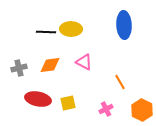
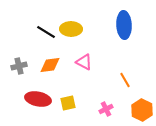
black line: rotated 30 degrees clockwise
gray cross: moved 2 px up
orange line: moved 5 px right, 2 px up
